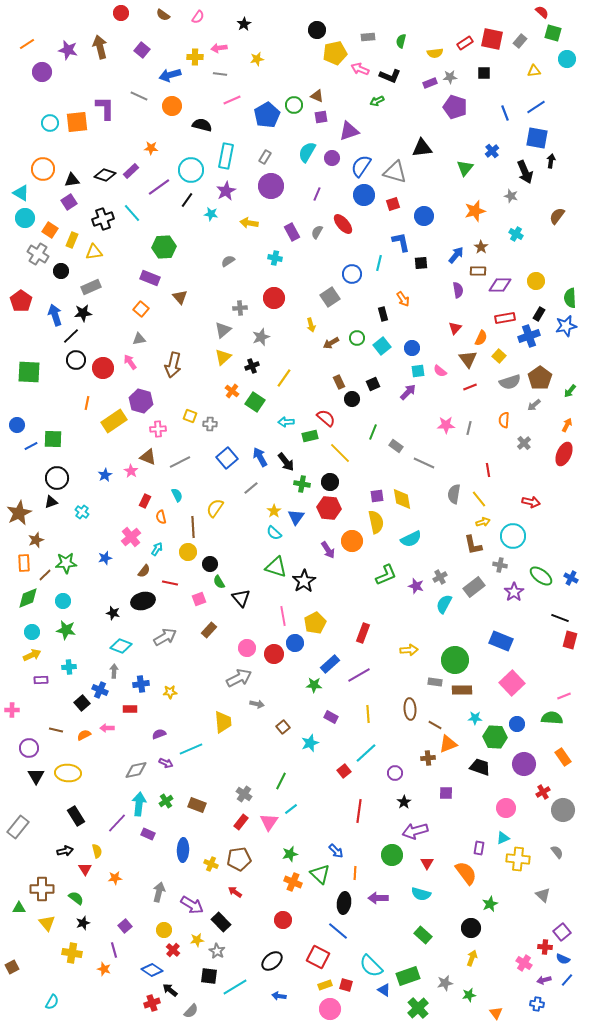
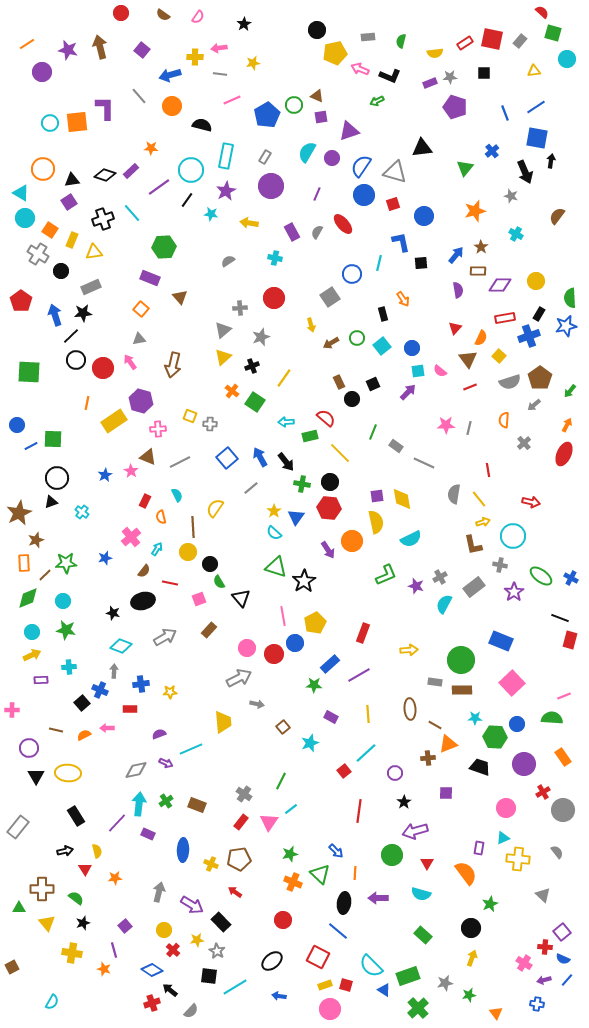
yellow star at (257, 59): moved 4 px left, 4 px down
gray line at (139, 96): rotated 24 degrees clockwise
green circle at (455, 660): moved 6 px right
